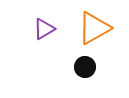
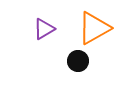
black circle: moved 7 px left, 6 px up
